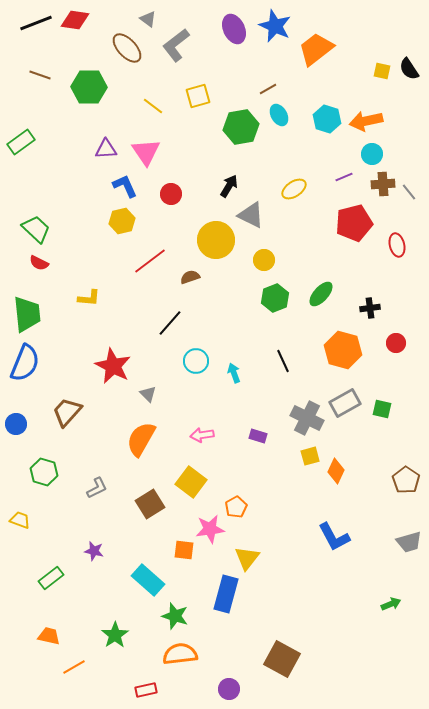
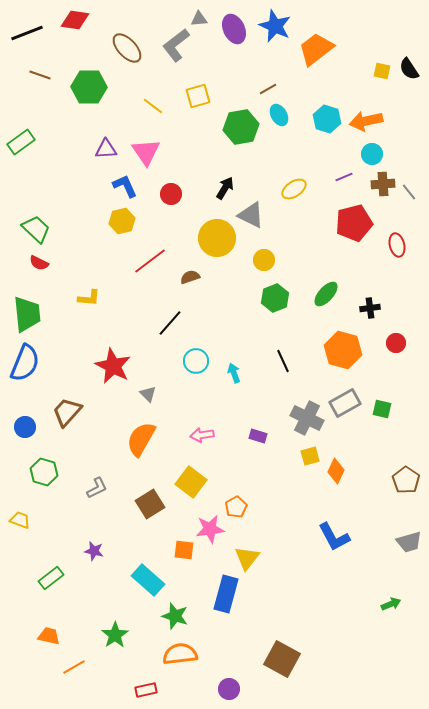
gray triangle at (148, 19): moved 51 px right; rotated 42 degrees counterclockwise
black line at (36, 23): moved 9 px left, 10 px down
black arrow at (229, 186): moved 4 px left, 2 px down
yellow circle at (216, 240): moved 1 px right, 2 px up
green ellipse at (321, 294): moved 5 px right
blue circle at (16, 424): moved 9 px right, 3 px down
